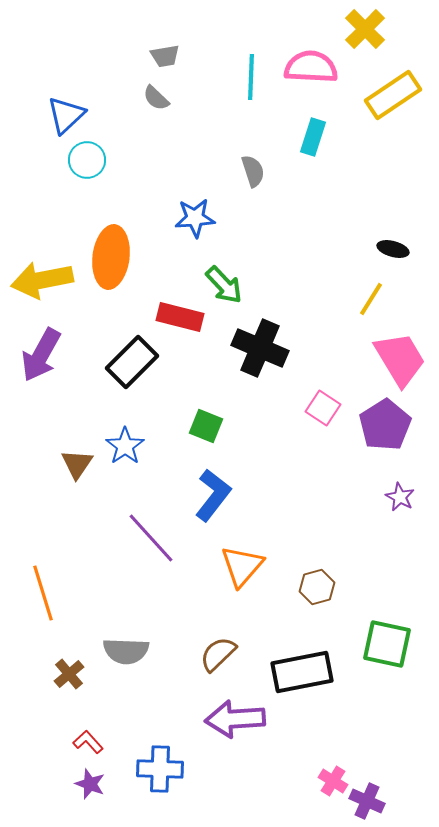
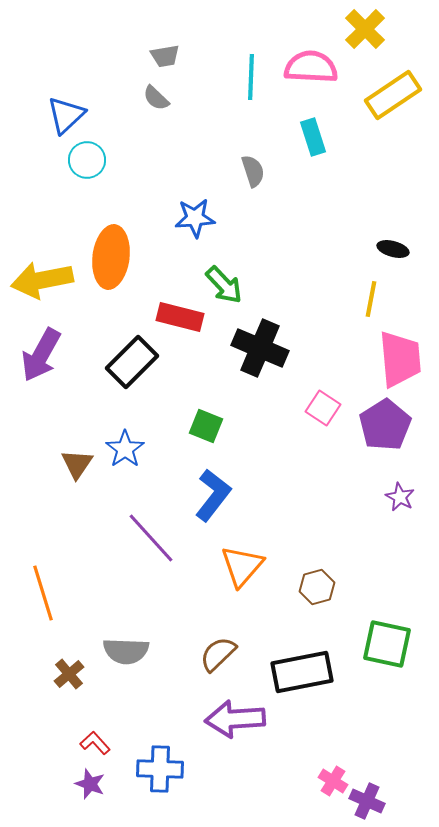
cyan rectangle at (313, 137): rotated 36 degrees counterclockwise
yellow line at (371, 299): rotated 21 degrees counterclockwise
pink trapezoid at (400, 359): rotated 26 degrees clockwise
blue star at (125, 446): moved 3 px down
red L-shape at (88, 742): moved 7 px right, 1 px down
